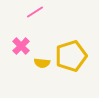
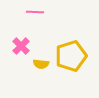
pink line: rotated 36 degrees clockwise
yellow semicircle: moved 1 px left, 1 px down
